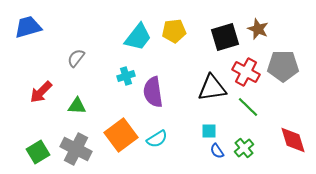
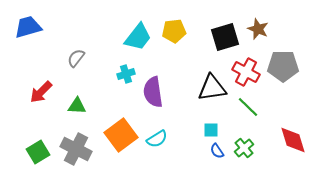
cyan cross: moved 2 px up
cyan square: moved 2 px right, 1 px up
